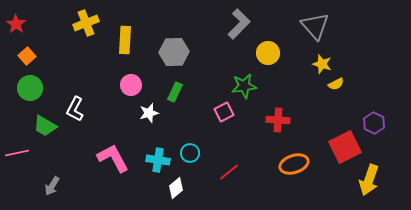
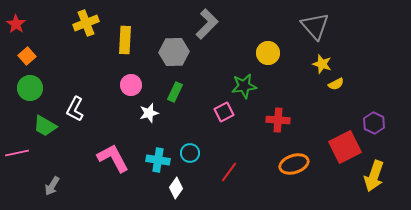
gray L-shape: moved 32 px left
red line: rotated 15 degrees counterclockwise
yellow arrow: moved 5 px right, 4 px up
white diamond: rotated 15 degrees counterclockwise
